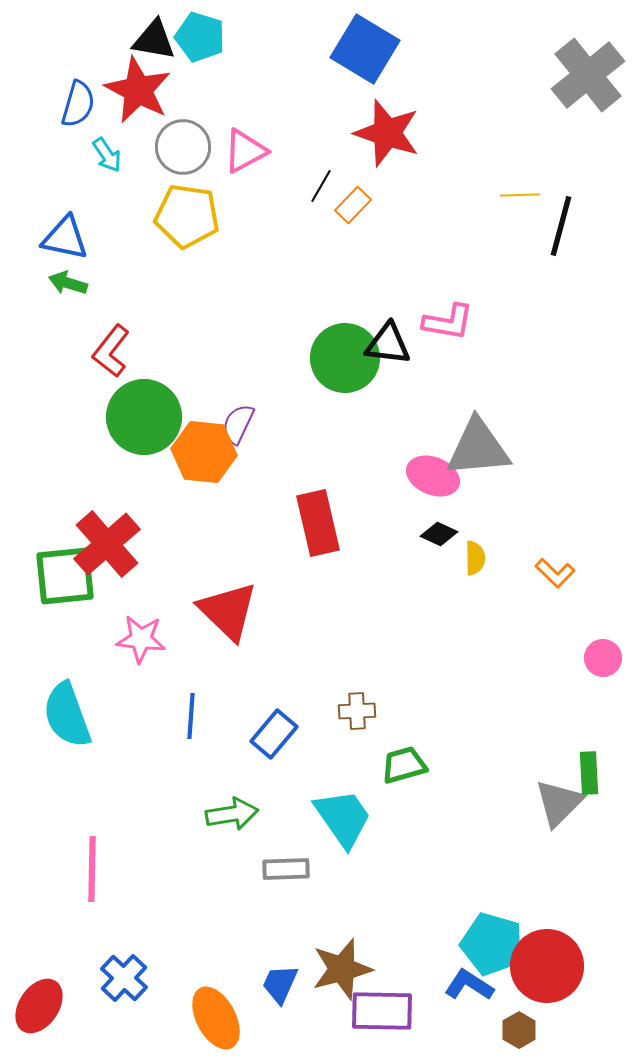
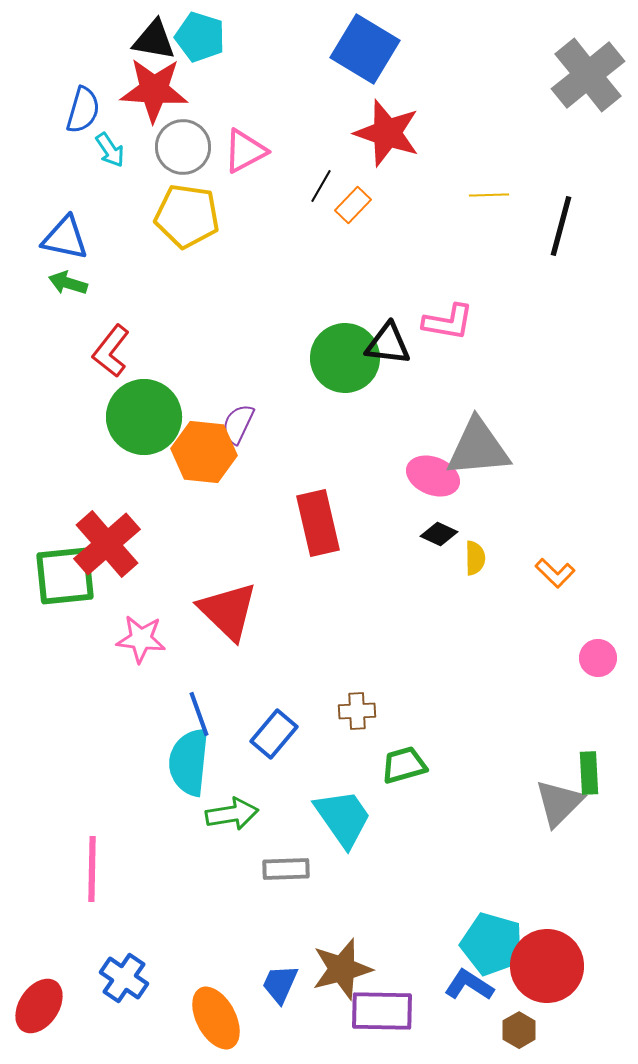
red star at (138, 90): moved 16 px right; rotated 24 degrees counterclockwise
blue semicircle at (78, 104): moved 5 px right, 6 px down
cyan arrow at (107, 155): moved 3 px right, 5 px up
yellow line at (520, 195): moved 31 px left
pink circle at (603, 658): moved 5 px left
cyan semicircle at (67, 715): moved 122 px right, 47 px down; rotated 26 degrees clockwise
blue line at (191, 716): moved 8 px right, 2 px up; rotated 24 degrees counterclockwise
blue cross at (124, 978): rotated 9 degrees counterclockwise
